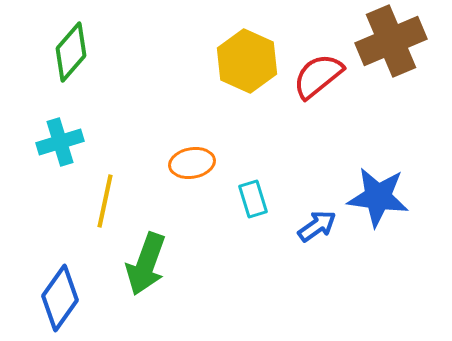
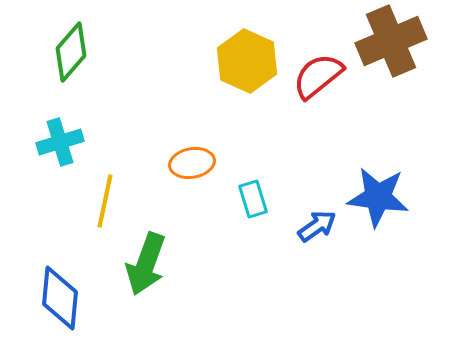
blue diamond: rotated 30 degrees counterclockwise
